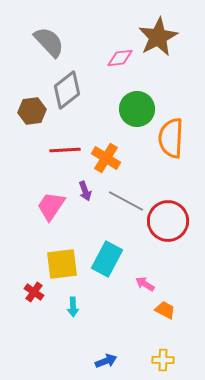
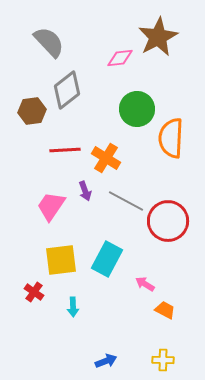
yellow square: moved 1 px left, 4 px up
